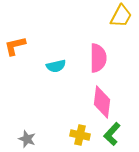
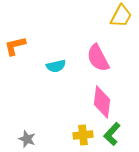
pink semicircle: rotated 152 degrees clockwise
yellow cross: moved 3 px right; rotated 18 degrees counterclockwise
